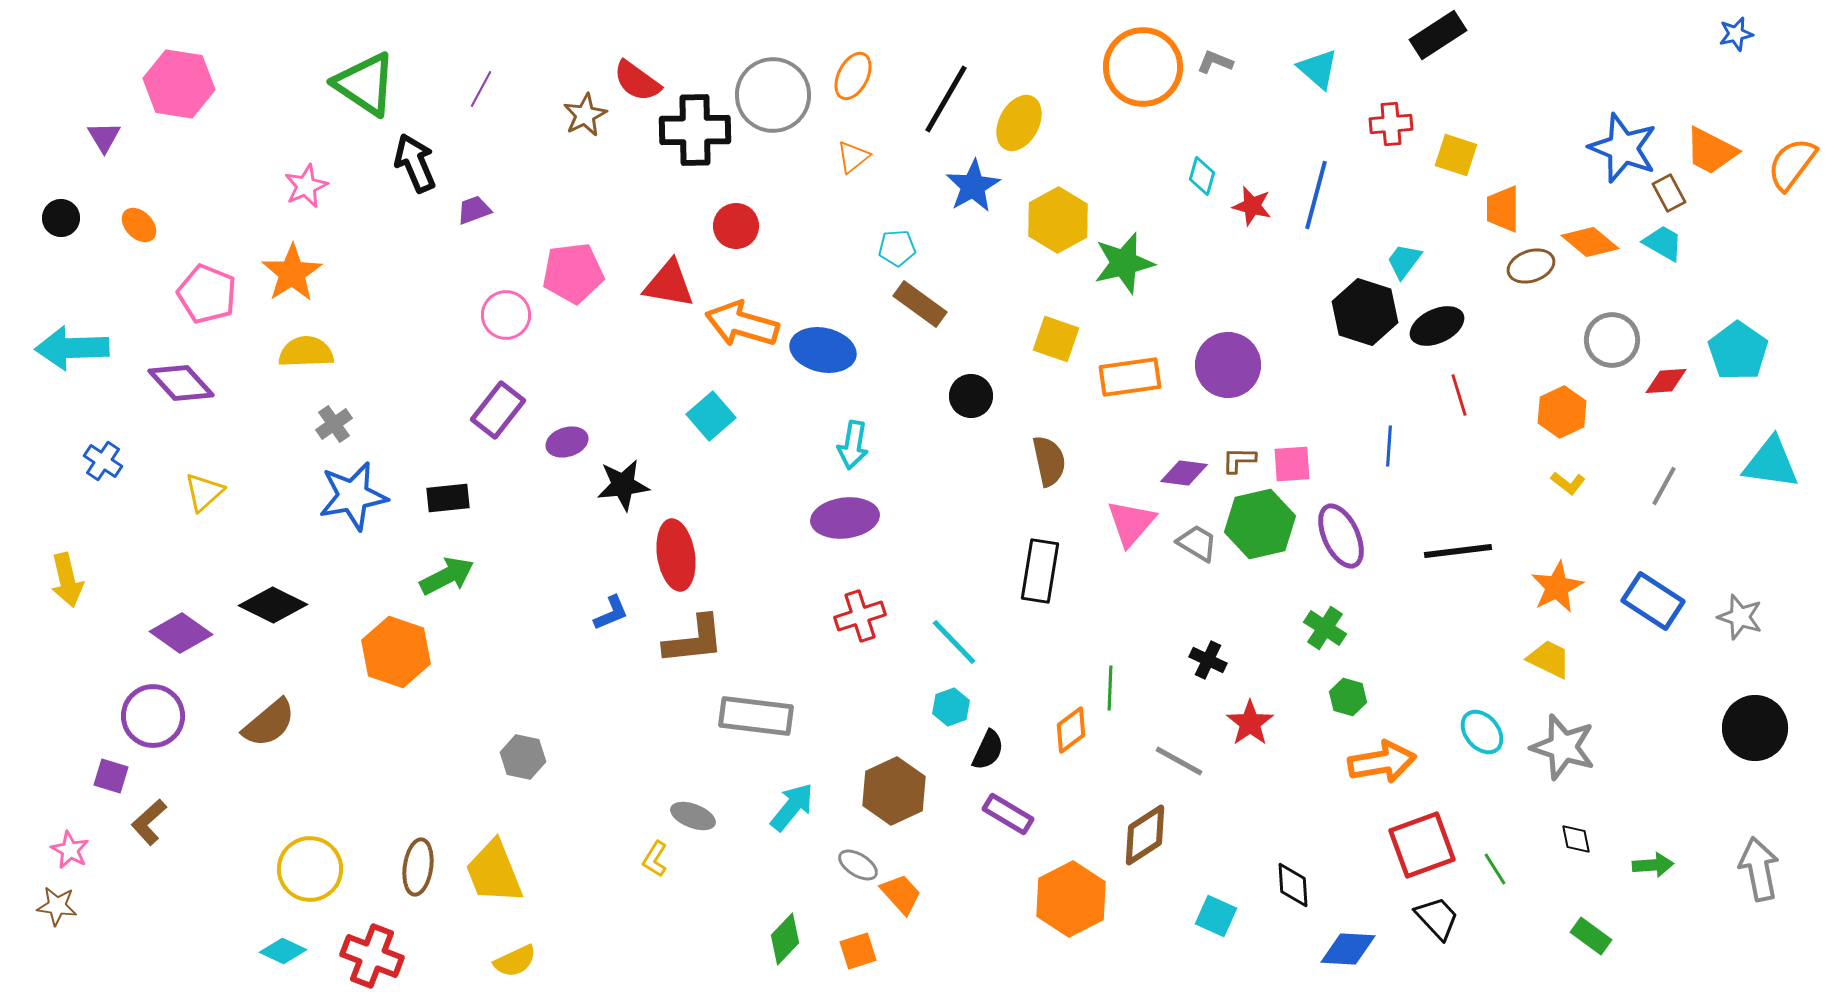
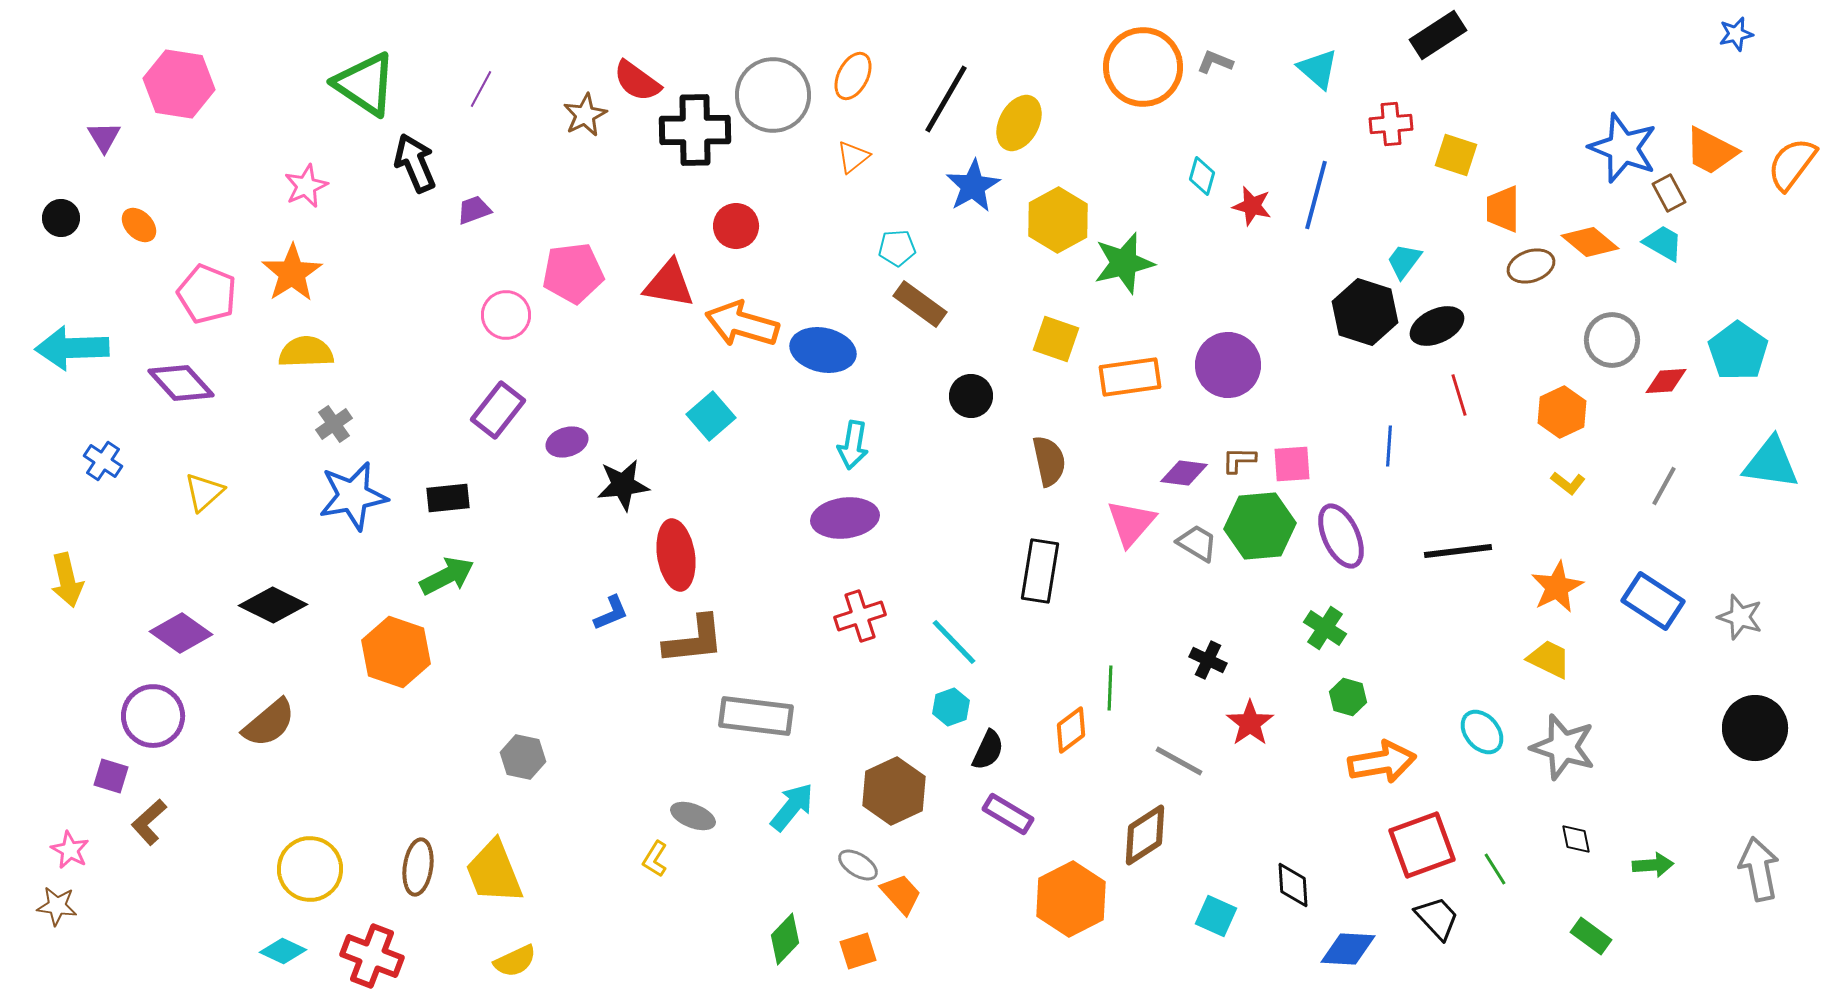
green hexagon at (1260, 524): moved 2 px down; rotated 8 degrees clockwise
